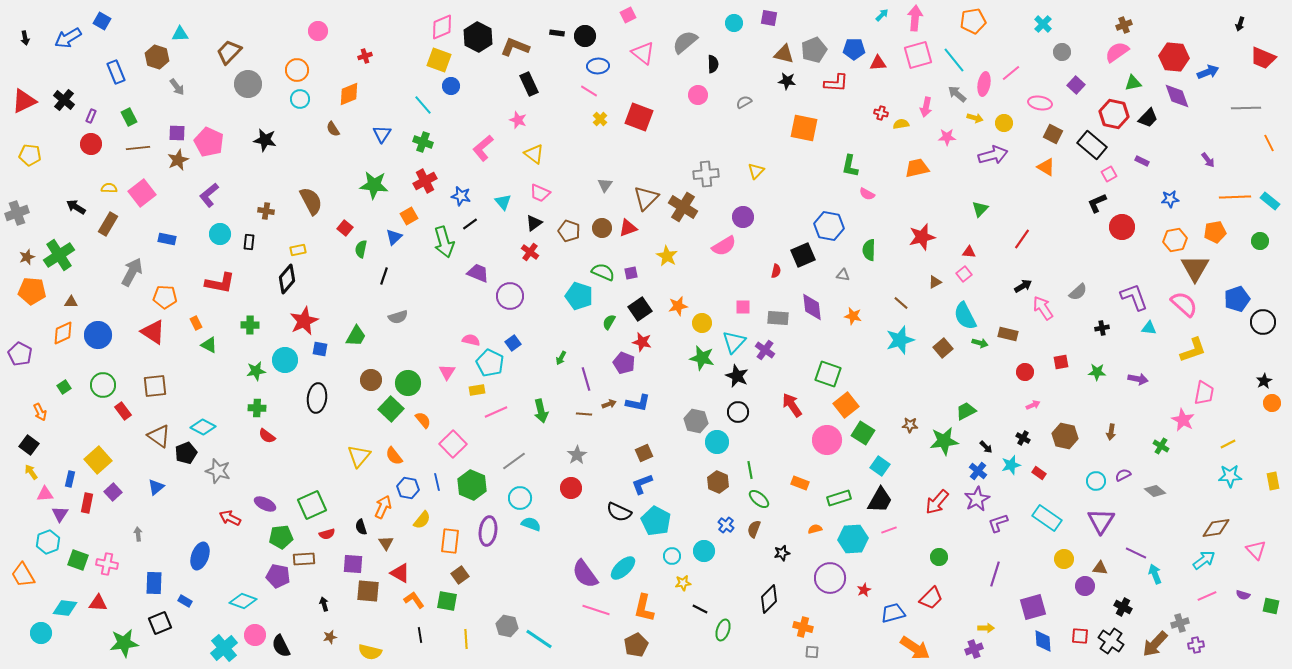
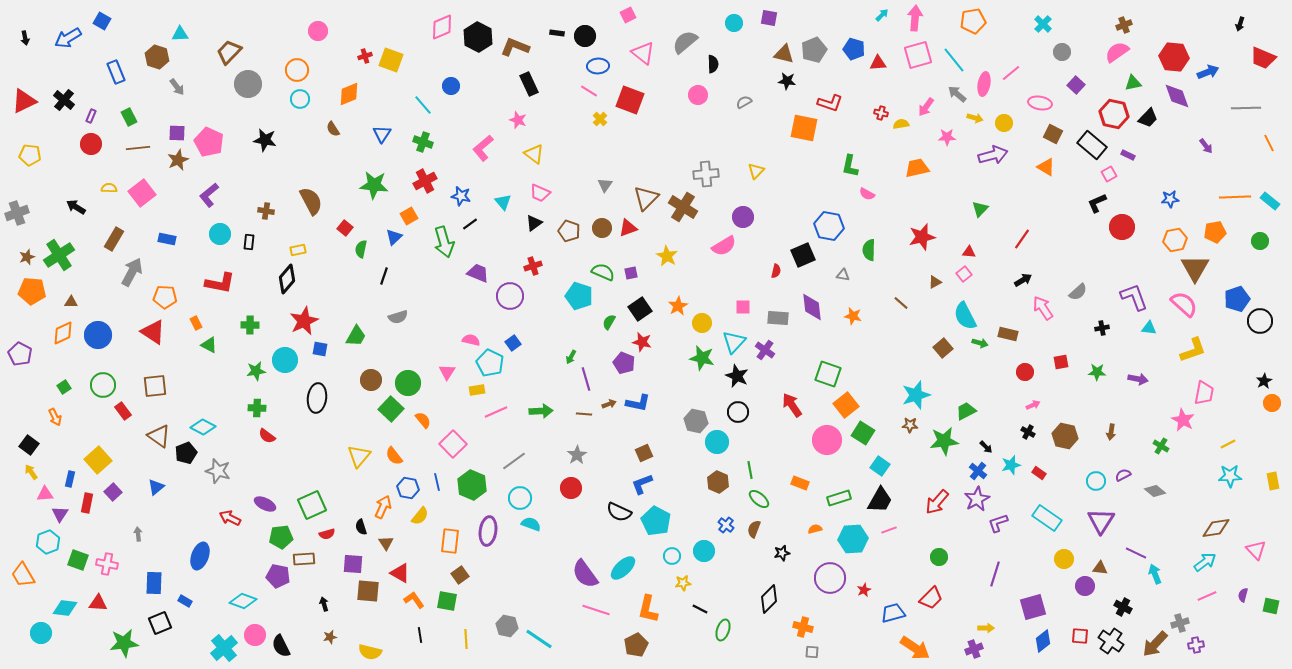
blue pentagon at (854, 49): rotated 15 degrees clockwise
yellow square at (439, 60): moved 48 px left
red L-shape at (836, 83): moved 6 px left, 20 px down; rotated 15 degrees clockwise
pink arrow at (926, 107): rotated 24 degrees clockwise
red square at (639, 117): moved 9 px left, 17 px up
purple arrow at (1208, 160): moved 2 px left, 14 px up
purple rectangle at (1142, 161): moved 14 px left, 6 px up
brown rectangle at (108, 224): moved 6 px right, 15 px down
red cross at (530, 252): moved 3 px right, 14 px down; rotated 36 degrees clockwise
black arrow at (1023, 286): moved 6 px up
orange star at (678, 306): rotated 18 degrees counterclockwise
black circle at (1263, 322): moved 3 px left, 1 px up
cyan star at (900, 340): moved 16 px right, 55 px down
green arrow at (561, 358): moved 10 px right, 1 px up
green arrow at (541, 411): rotated 80 degrees counterclockwise
orange arrow at (40, 412): moved 15 px right, 5 px down
black cross at (1023, 438): moved 5 px right, 6 px up
yellow semicircle at (422, 520): moved 2 px left, 4 px up
cyan arrow at (1204, 560): moved 1 px right, 2 px down
purple semicircle at (1243, 595): rotated 88 degrees clockwise
orange L-shape at (644, 608): moved 4 px right, 1 px down
blue diamond at (1043, 641): rotated 55 degrees clockwise
